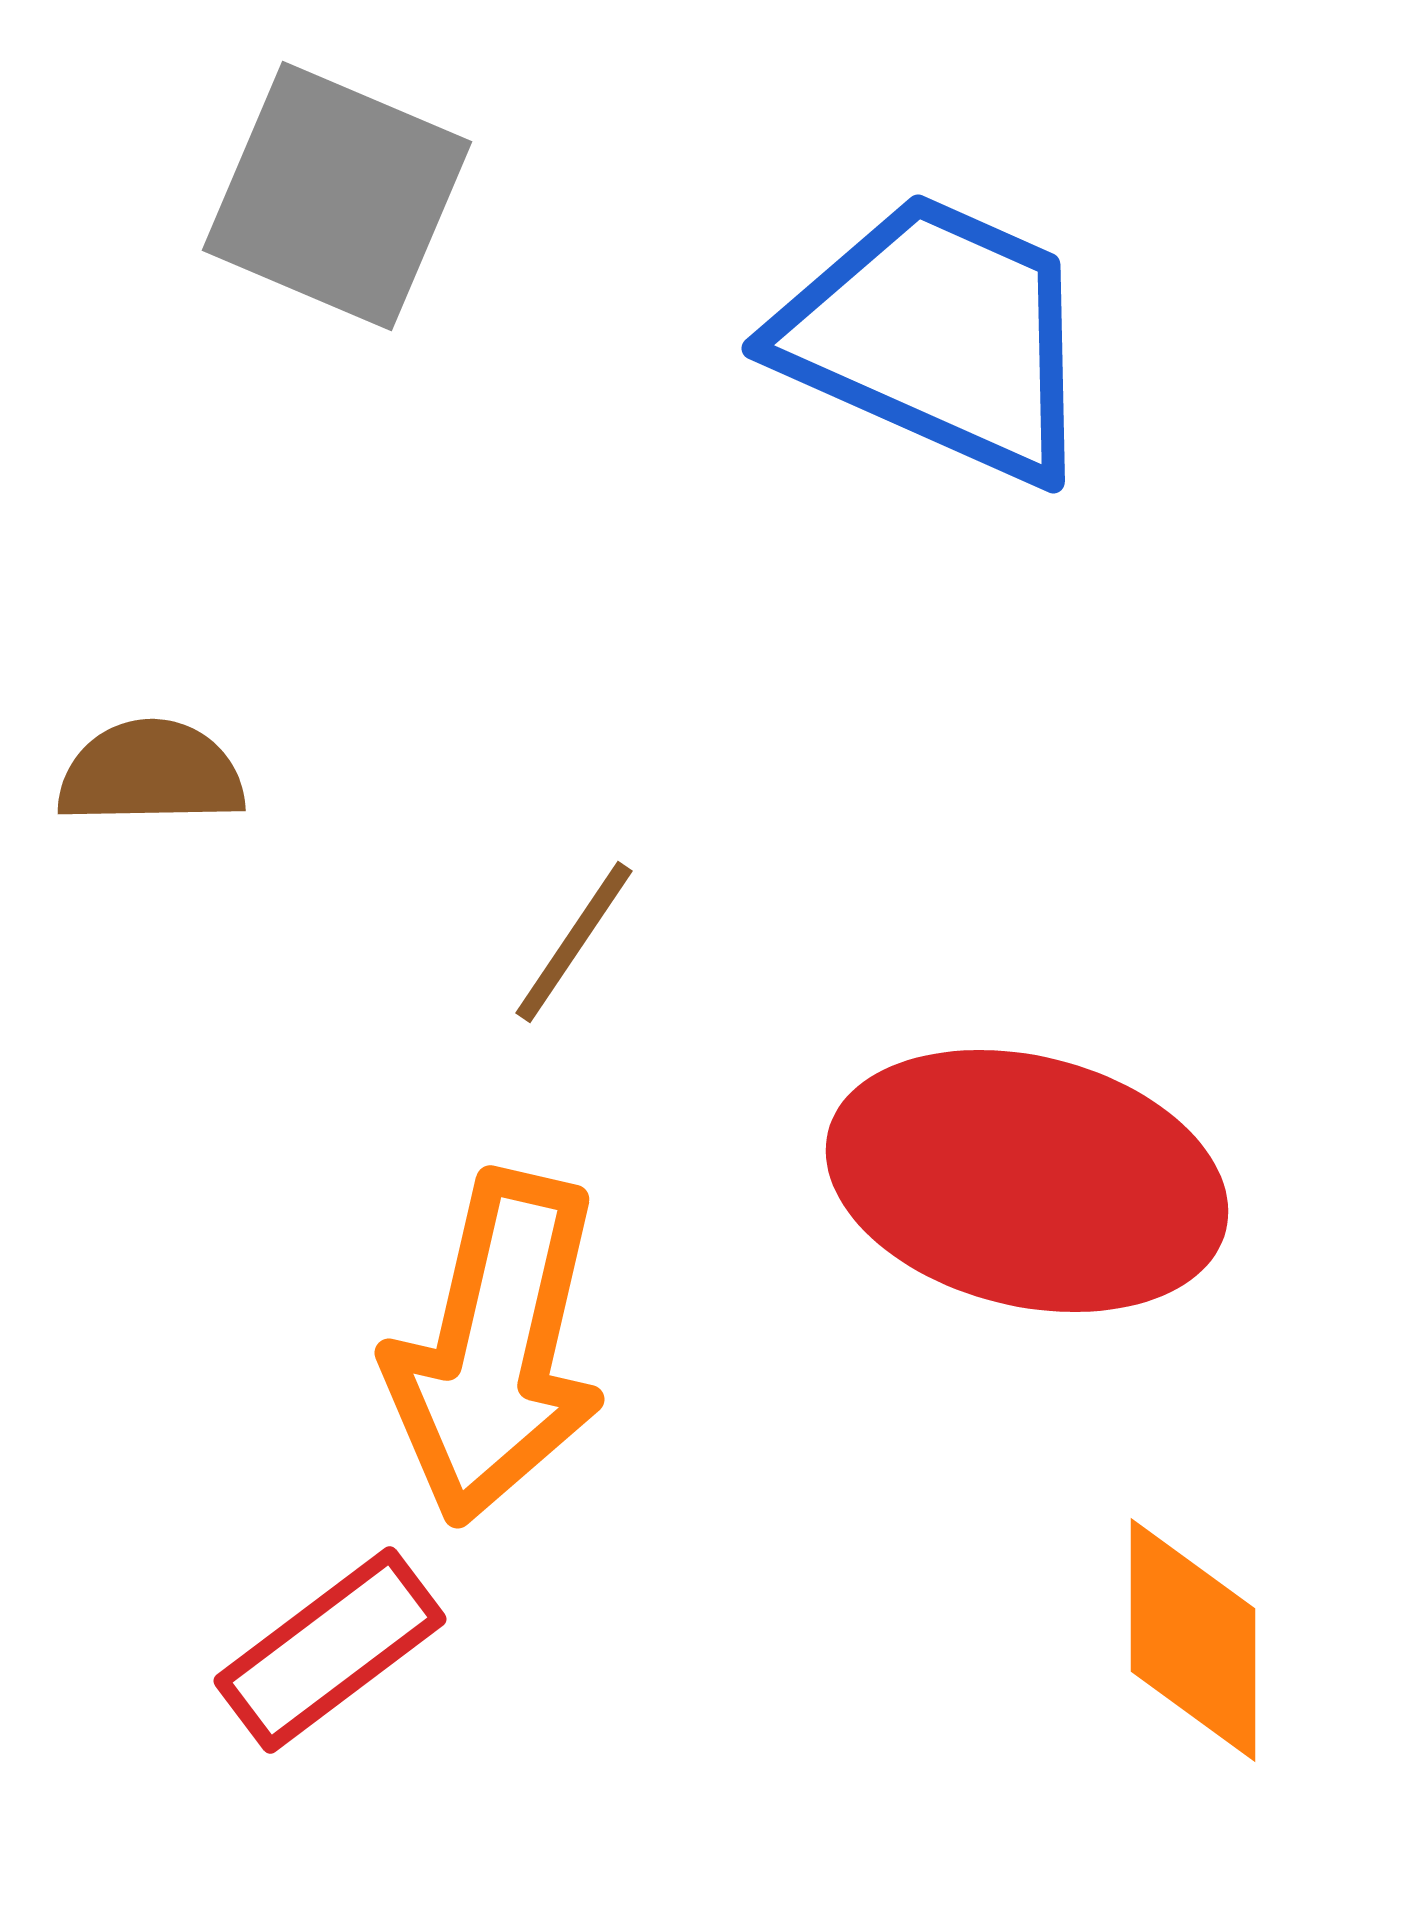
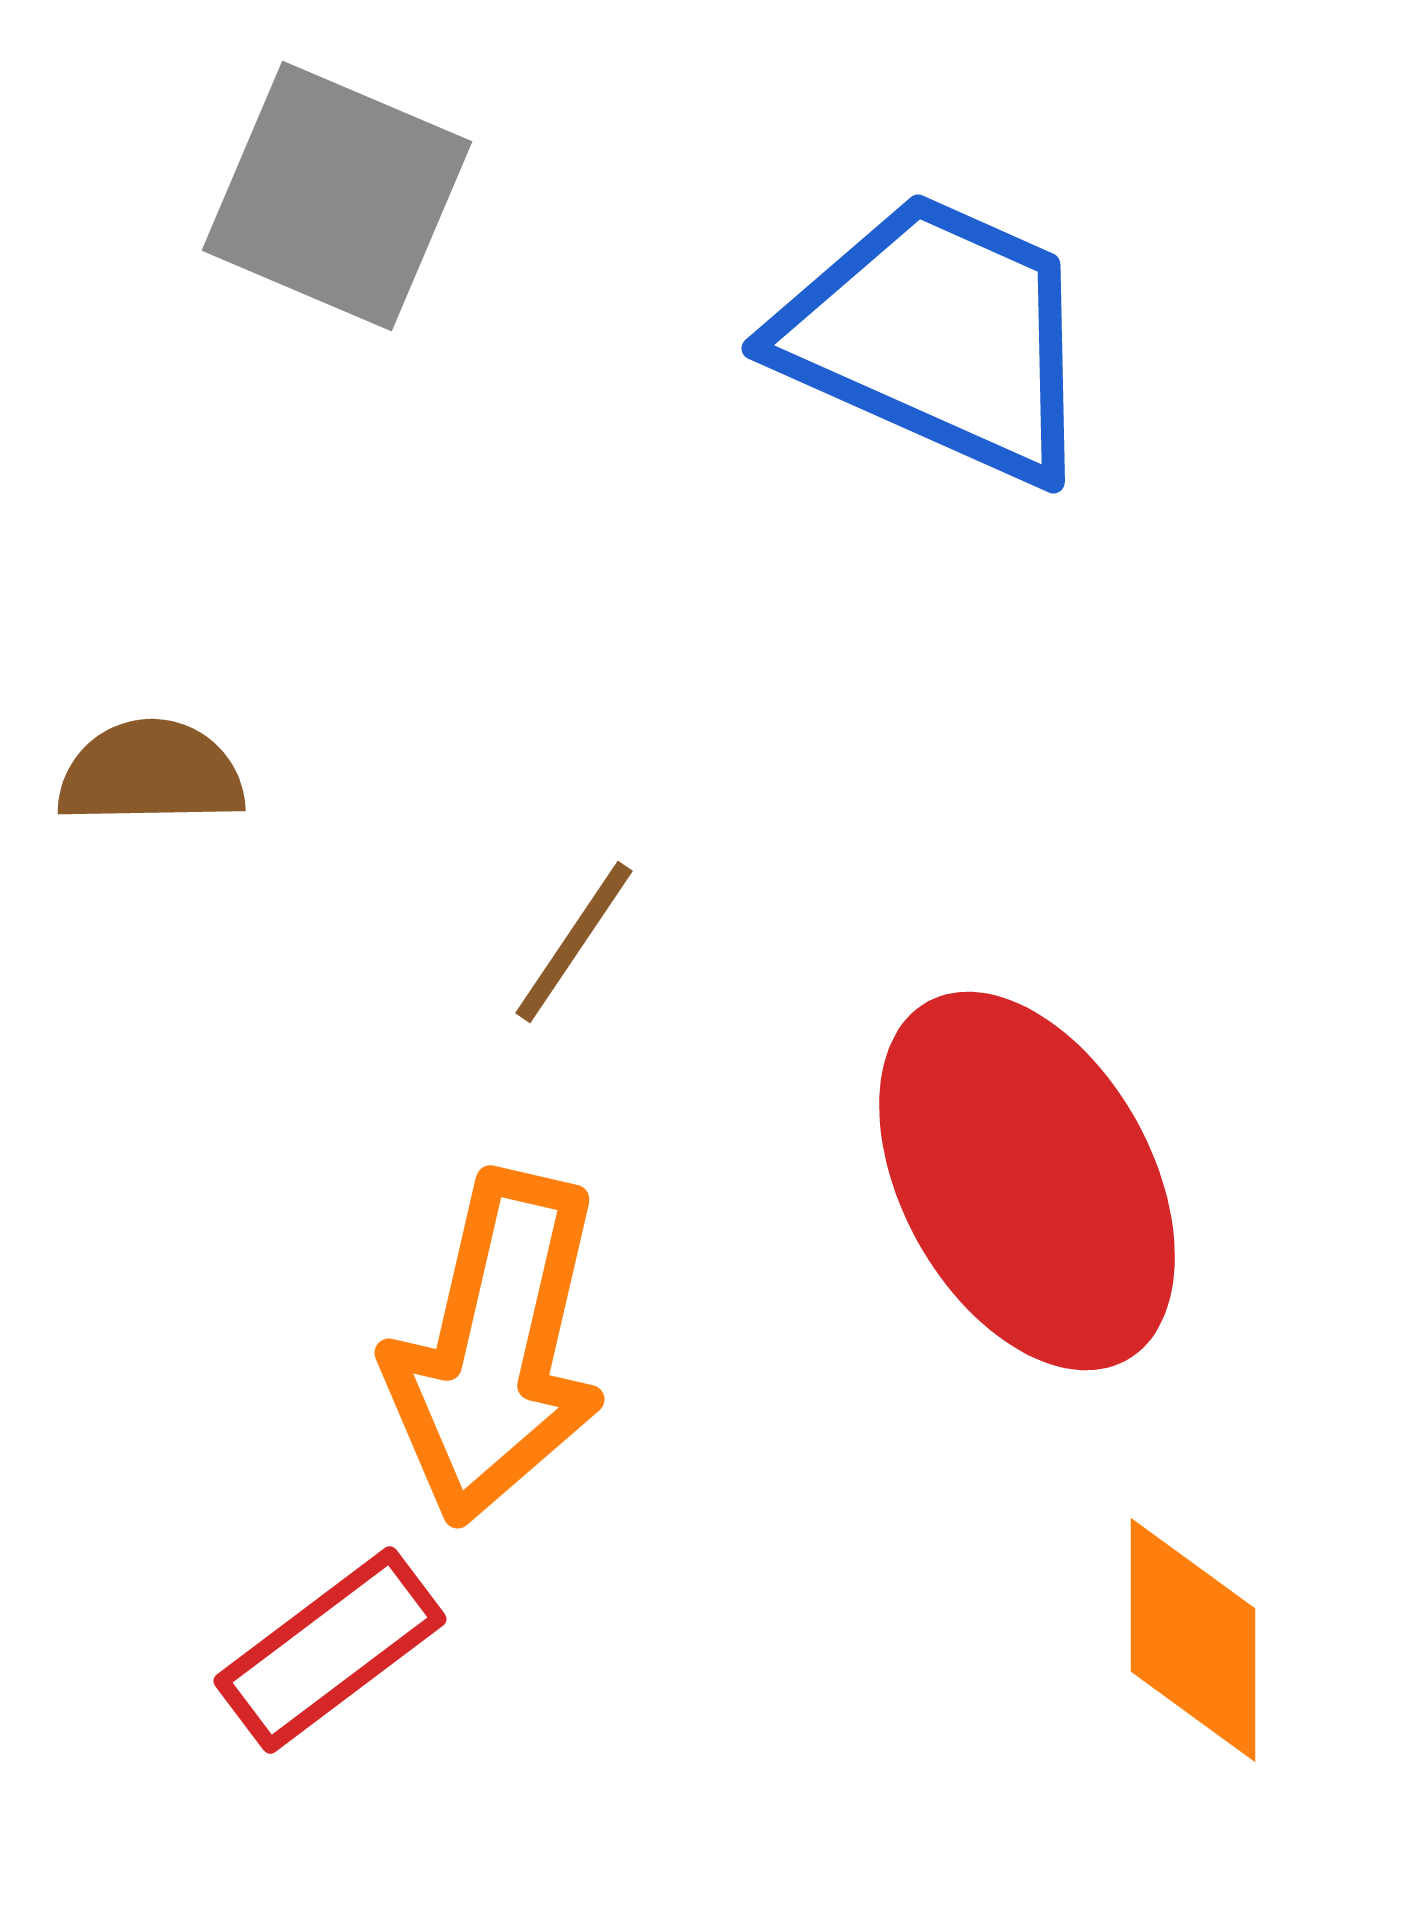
red ellipse: rotated 47 degrees clockwise
